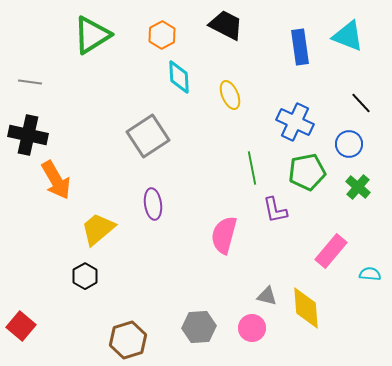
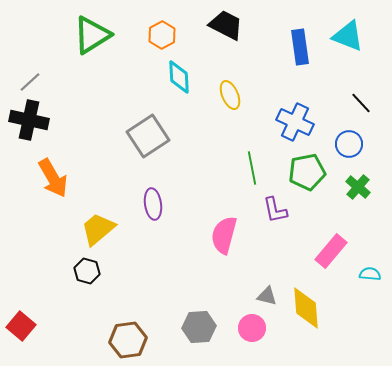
gray line: rotated 50 degrees counterclockwise
black cross: moved 1 px right, 15 px up
orange arrow: moved 3 px left, 2 px up
black hexagon: moved 2 px right, 5 px up; rotated 15 degrees counterclockwise
brown hexagon: rotated 9 degrees clockwise
